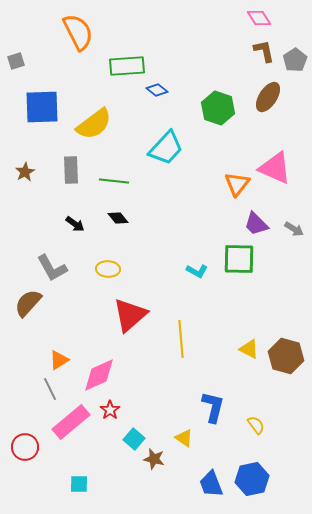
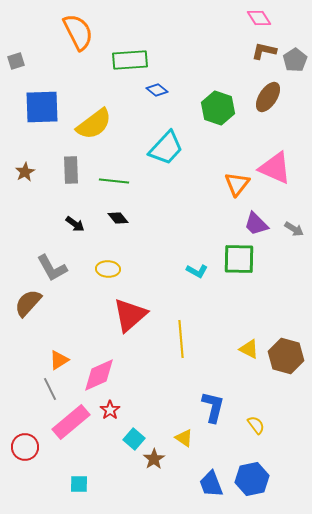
brown L-shape at (264, 51): rotated 65 degrees counterclockwise
green rectangle at (127, 66): moved 3 px right, 6 px up
brown star at (154, 459): rotated 25 degrees clockwise
